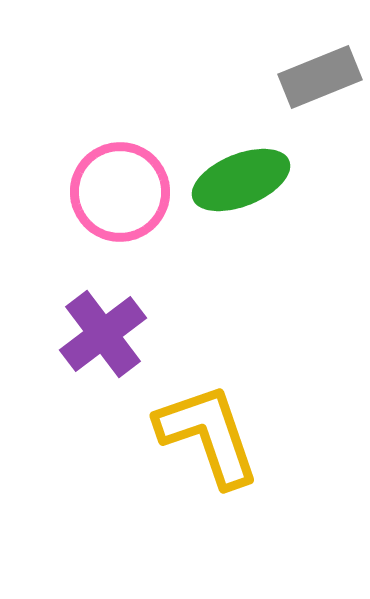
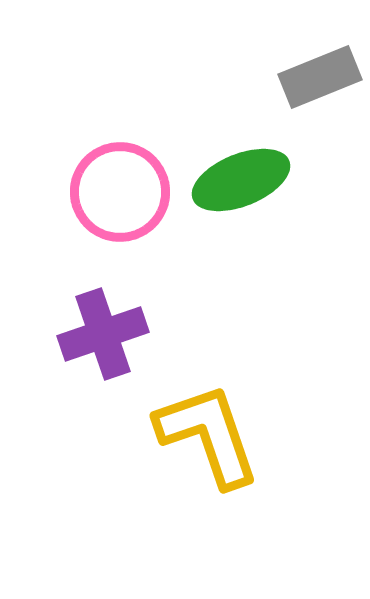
purple cross: rotated 18 degrees clockwise
